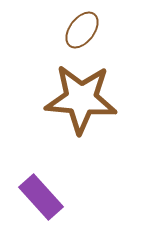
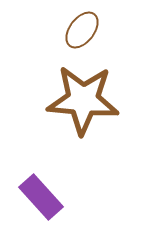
brown star: moved 2 px right, 1 px down
